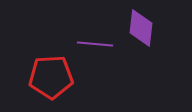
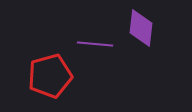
red pentagon: moved 1 px left, 1 px up; rotated 12 degrees counterclockwise
